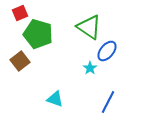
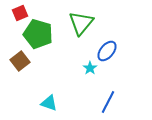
green triangle: moved 8 px left, 4 px up; rotated 36 degrees clockwise
cyan triangle: moved 6 px left, 4 px down
